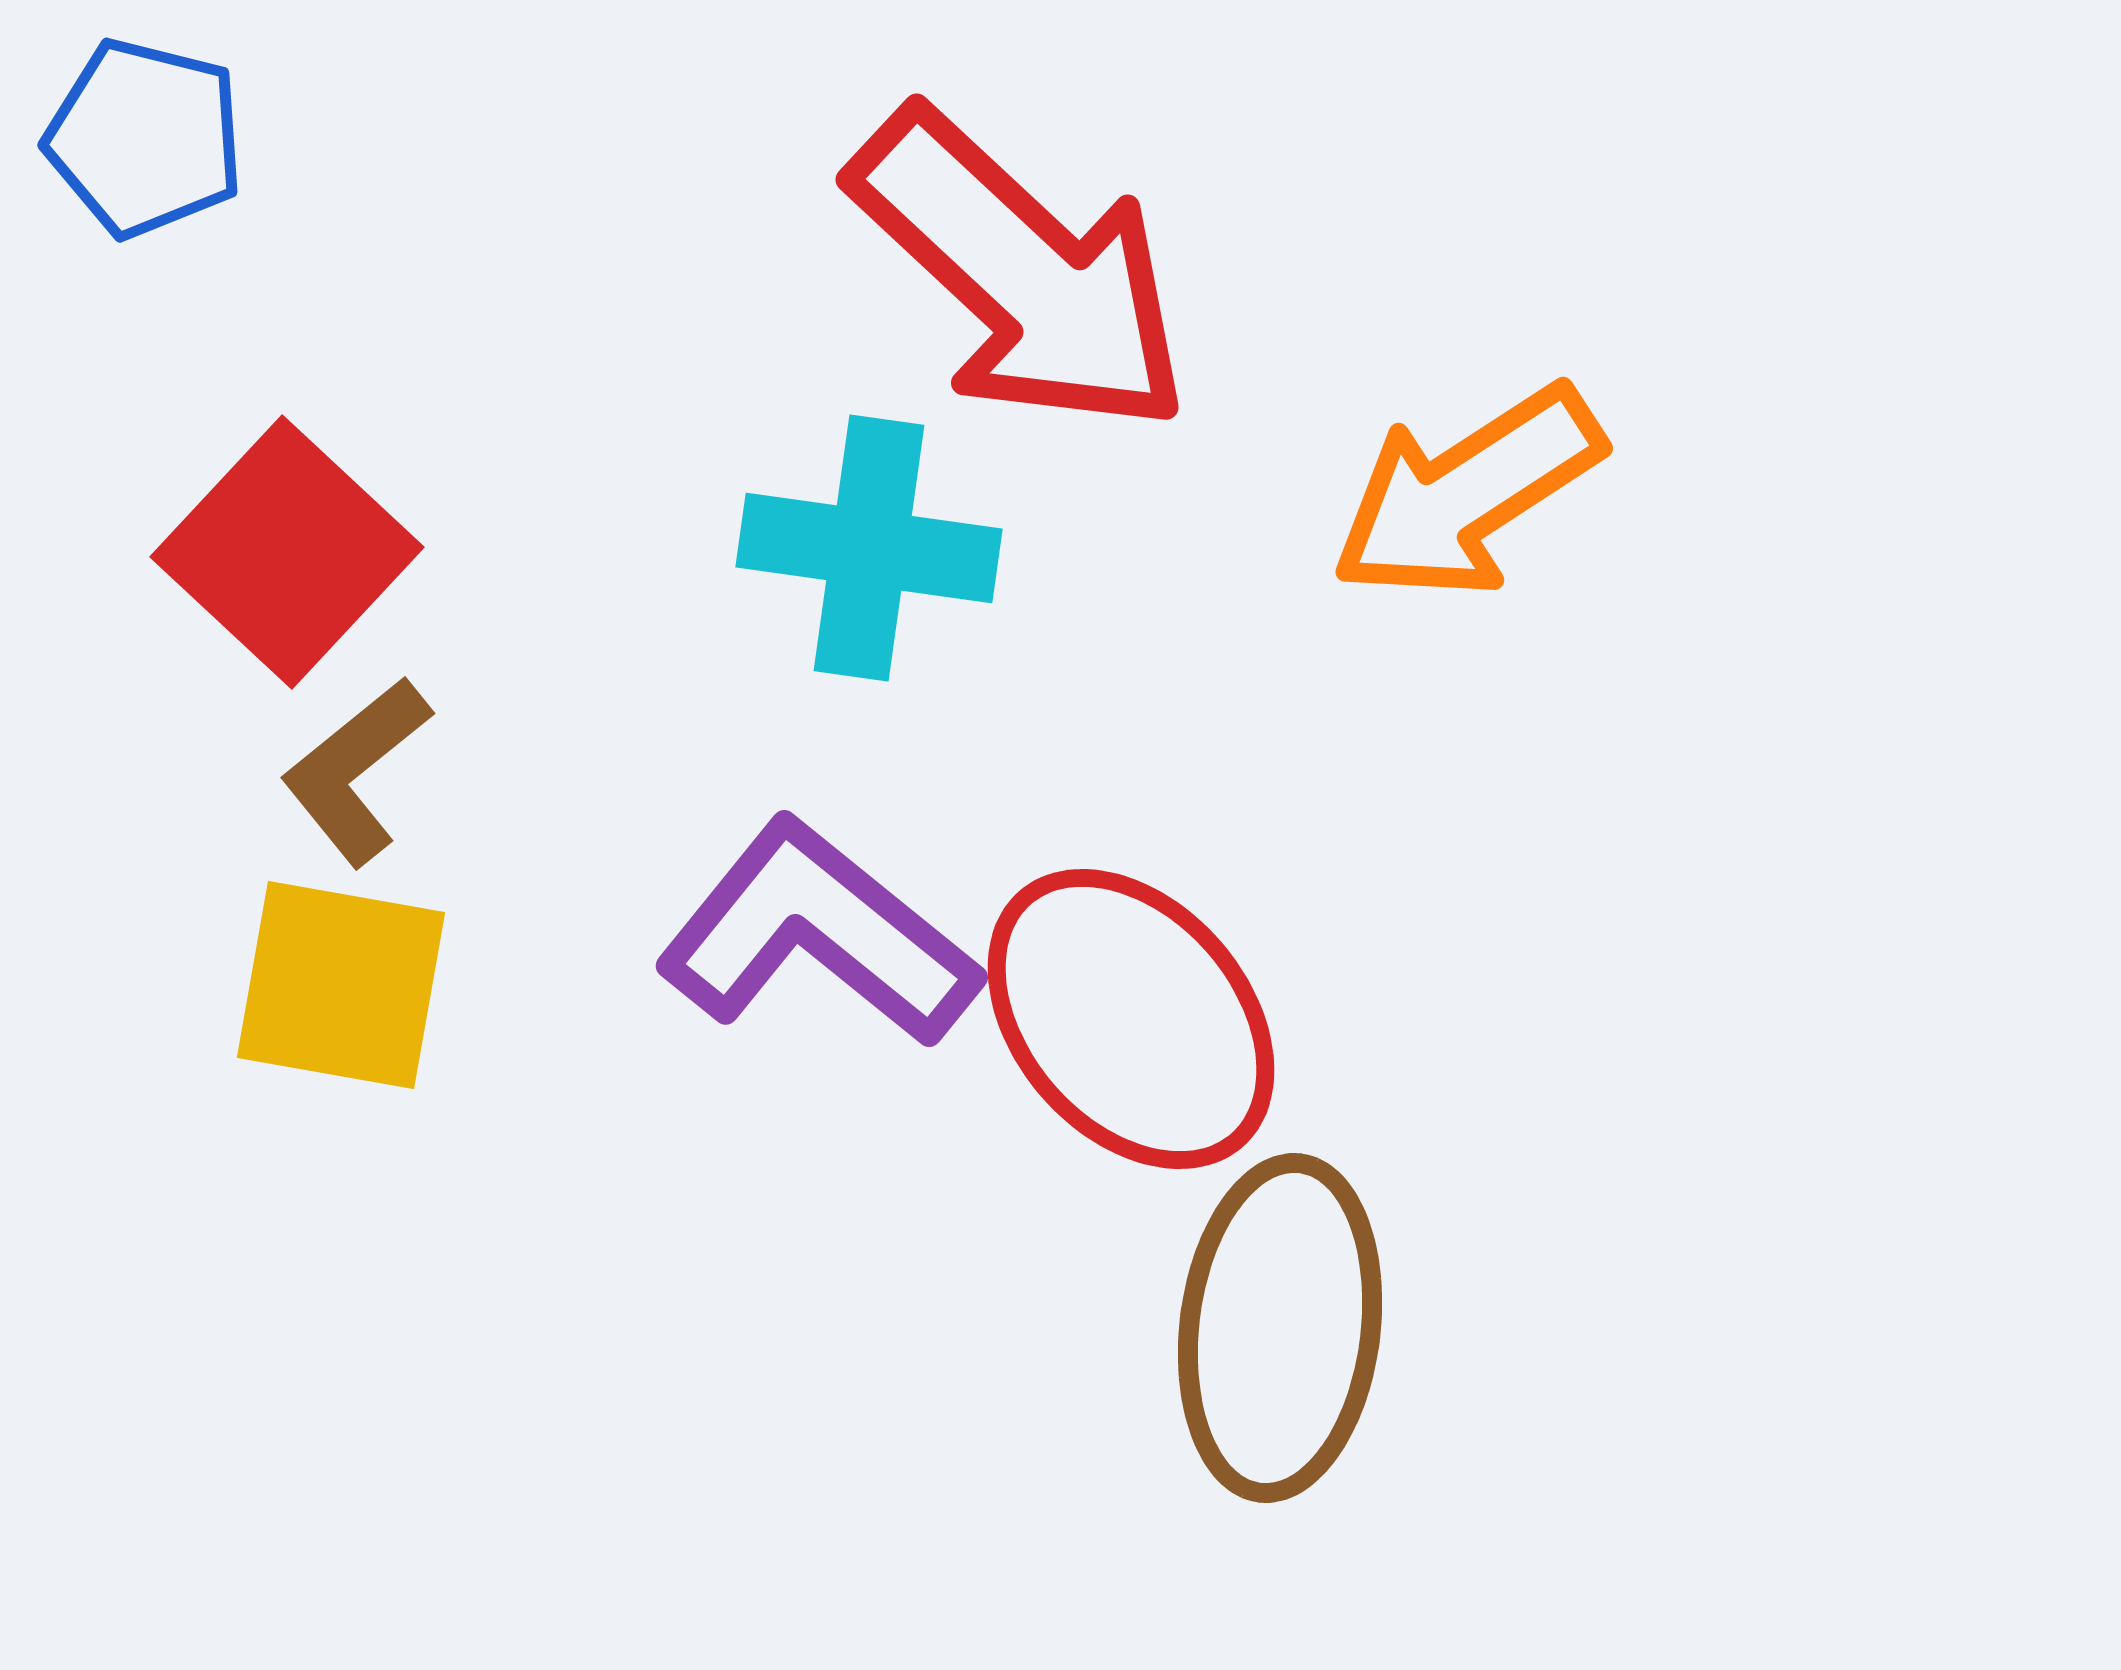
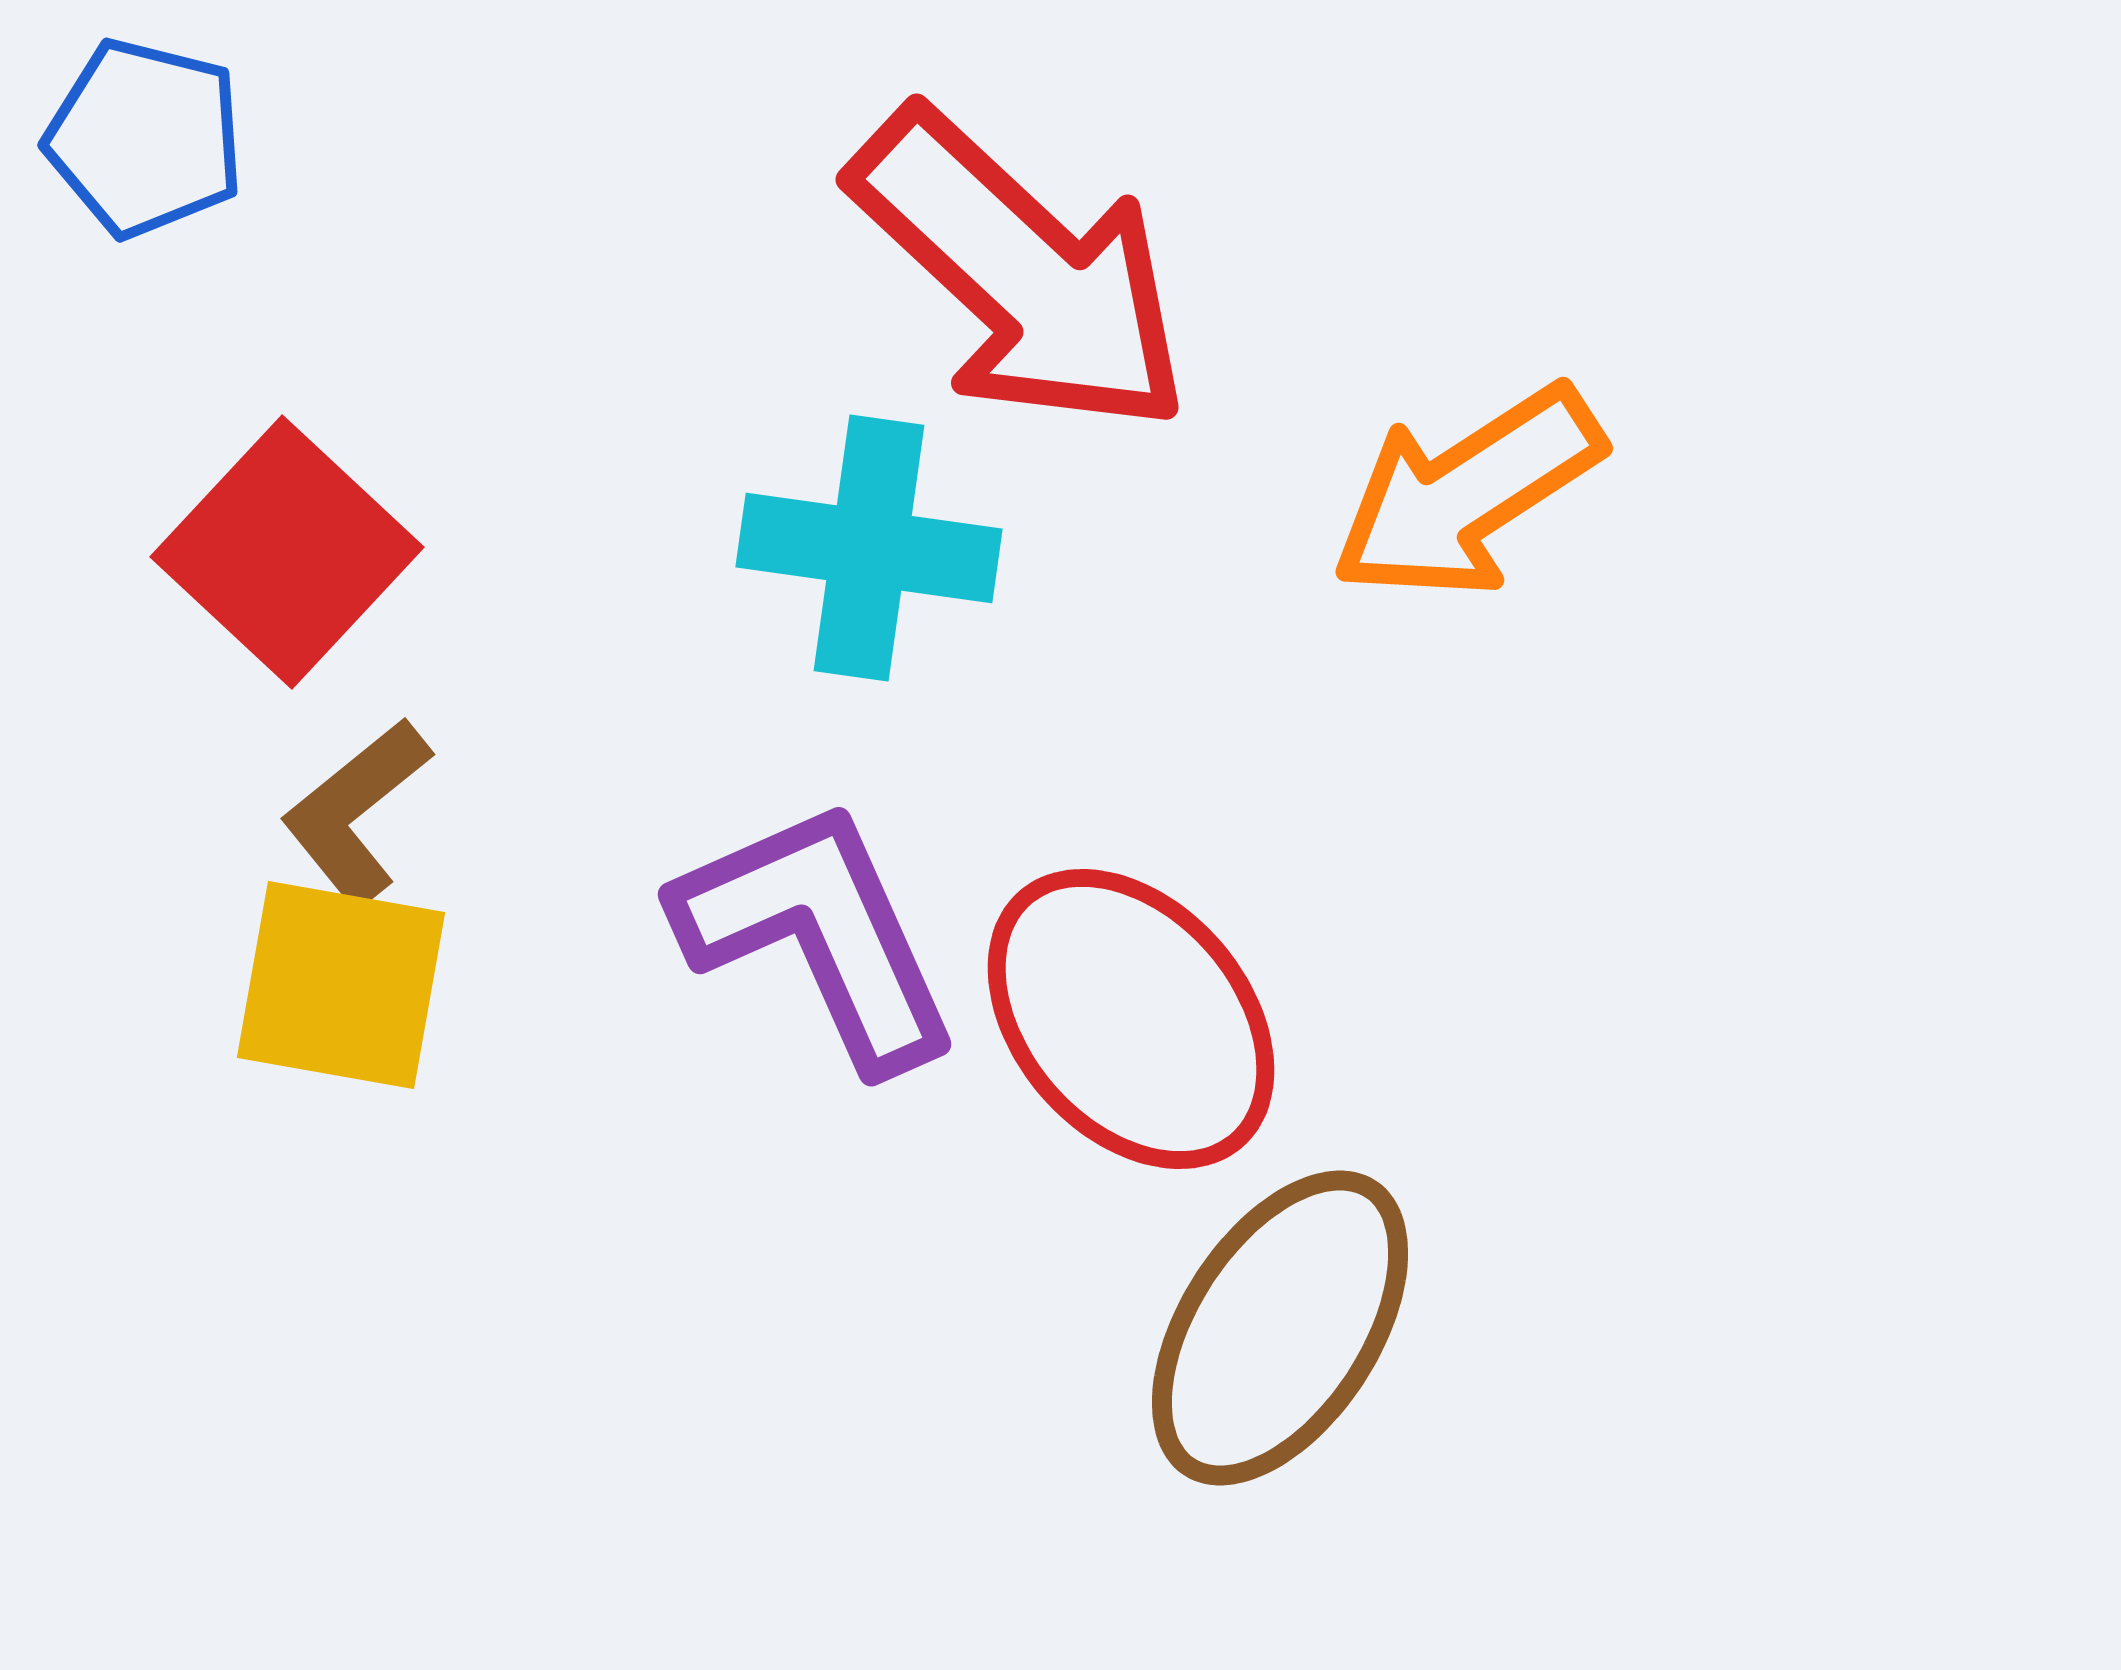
brown L-shape: moved 41 px down
purple L-shape: rotated 27 degrees clockwise
brown ellipse: rotated 26 degrees clockwise
